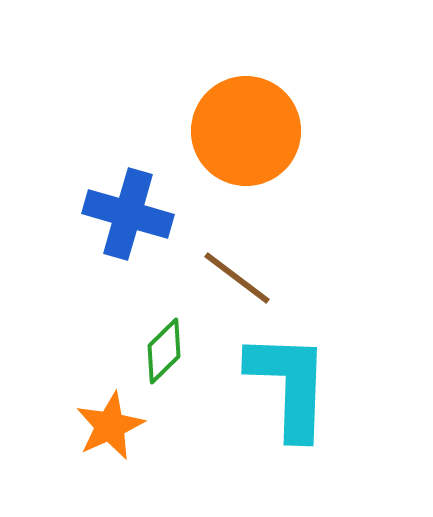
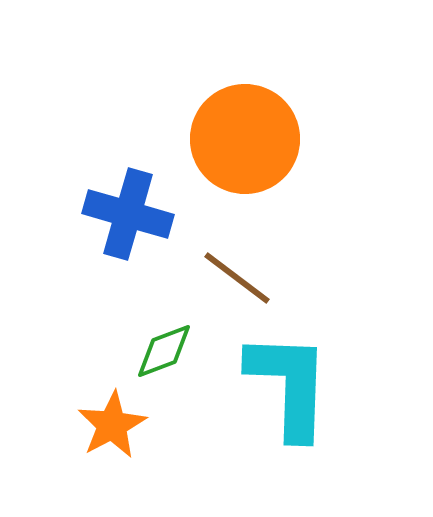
orange circle: moved 1 px left, 8 px down
green diamond: rotated 24 degrees clockwise
orange star: moved 2 px right, 1 px up; rotated 4 degrees counterclockwise
